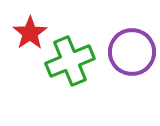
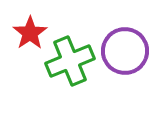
purple circle: moved 7 px left, 1 px up
